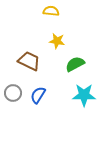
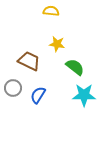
yellow star: moved 3 px down
green semicircle: moved 3 px down; rotated 66 degrees clockwise
gray circle: moved 5 px up
